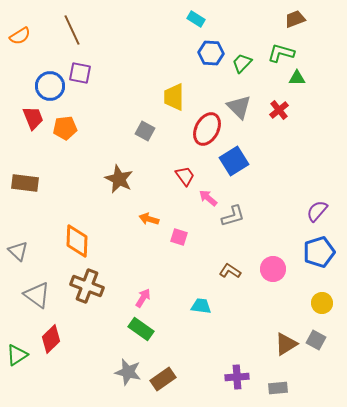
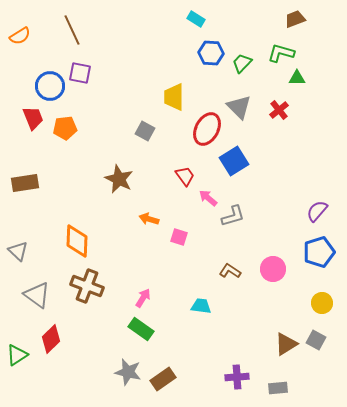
brown rectangle at (25, 183): rotated 16 degrees counterclockwise
